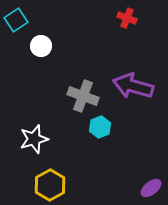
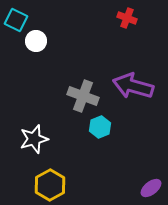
cyan square: rotated 30 degrees counterclockwise
white circle: moved 5 px left, 5 px up
